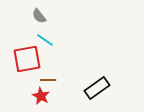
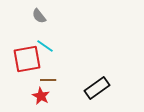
cyan line: moved 6 px down
